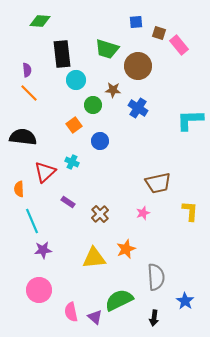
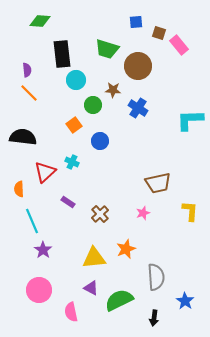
purple star: rotated 30 degrees counterclockwise
purple triangle: moved 4 px left, 29 px up; rotated 14 degrees counterclockwise
